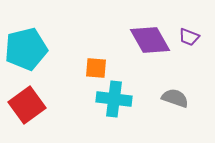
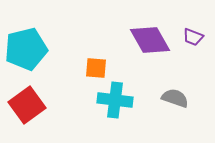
purple trapezoid: moved 4 px right
cyan cross: moved 1 px right, 1 px down
